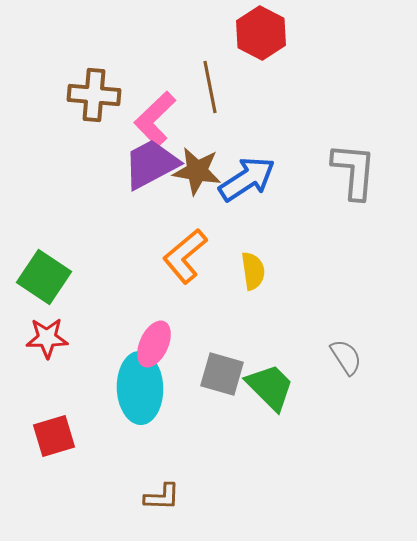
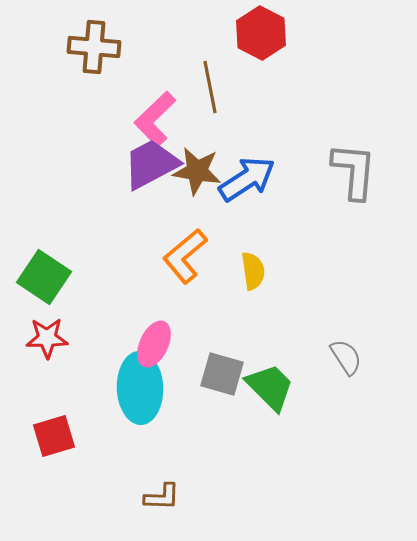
brown cross: moved 48 px up
